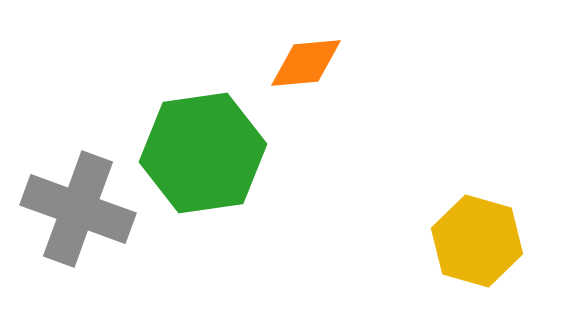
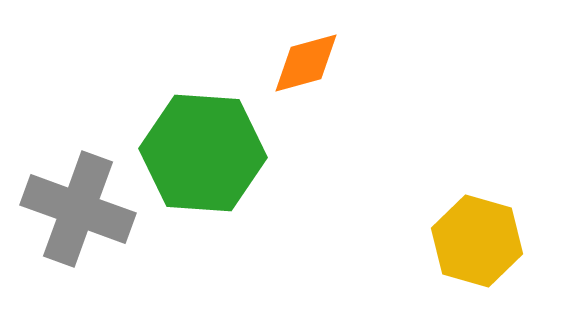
orange diamond: rotated 10 degrees counterclockwise
green hexagon: rotated 12 degrees clockwise
